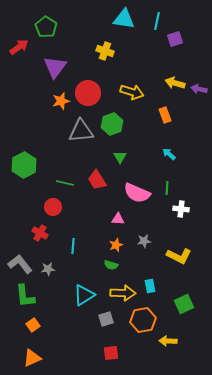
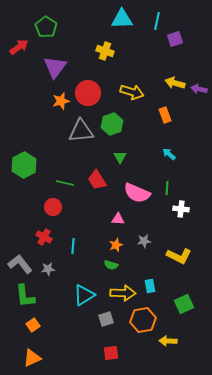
cyan triangle at (124, 19): moved 2 px left; rotated 10 degrees counterclockwise
red cross at (40, 233): moved 4 px right, 4 px down
